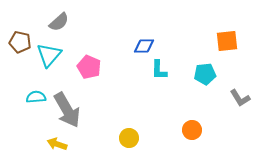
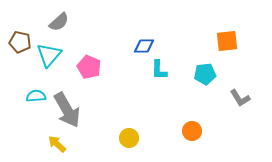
cyan semicircle: moved 1 px up
orange circle: moved 1 px down
yellow arrow: rotated 24 degrees clockwise
